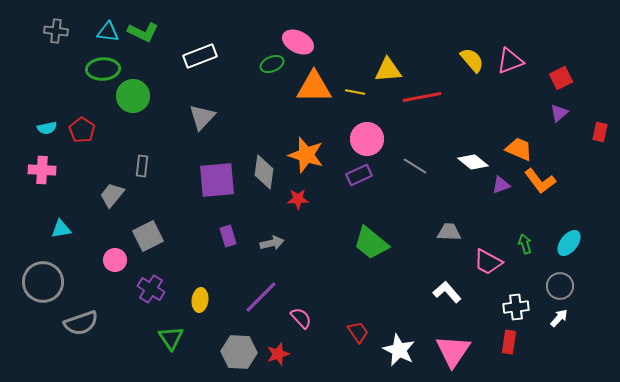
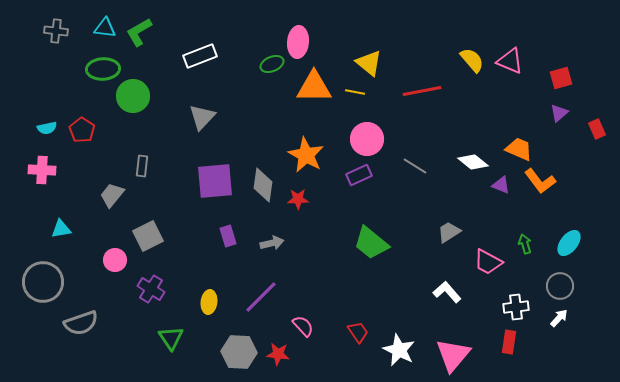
cyan triangle at (108, 32): moved 3 px left, 4 px up
green L-shape at (143, 32): moved 4 px left; rotated 124 degrees clockwise
pink ellipse at (298, 42): rotated 68 degrees clockwise
pink triangle at (510, 61): rotated 44 degrees clockwise
yellow triangle at (388, 70): moved 19 px left, 7 px up; rotated 44 degrees clockwise
red square at (561, 78): rotated 10 degrees clockwise
red line at (422, 97): moved 6 px up
red rectangle at (600, 132): moved 3 px left, 3 px up; rotated 36 degrees counterclockwise
orange star at (306, 155): rotated 12 degrees clockwise
gray diamond at (264, 172): moved 1 px left, 13 px down
purple square at (217, 180): moved 2 px left, 1 px down
purple triangle at (501, 185): rotated 42 degrees clockwise
gray trapezoid at (449, 232): rotated 35 degrees counterclockwise
yellow ellipse at (200, 300): moved 9 px right, 2 px down
pink semicircle at (301, 318): moved 2 px right, 8 px down
pink triangle at (453, 351): moved 4 px down; rotated 6 degrees clockwise
red star at (278, 354): rotated 25 degrees clockwise
